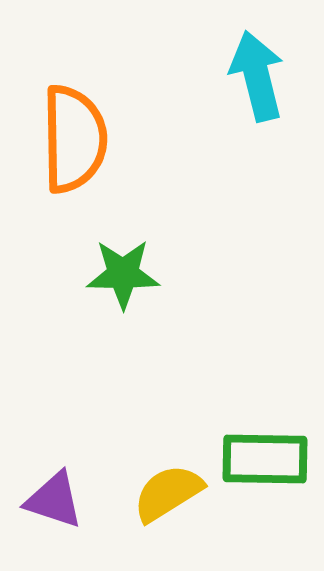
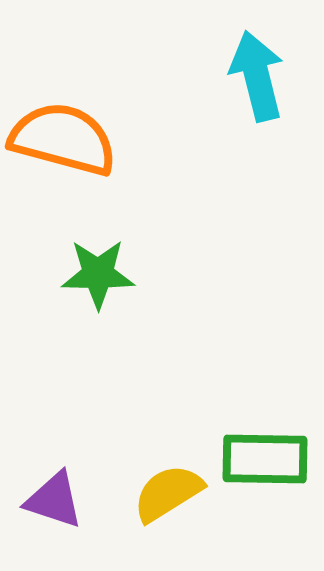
orange semicircle: moved 11 px left; rotated 74 degrees counterclockwise
green star: moved 25 px left
